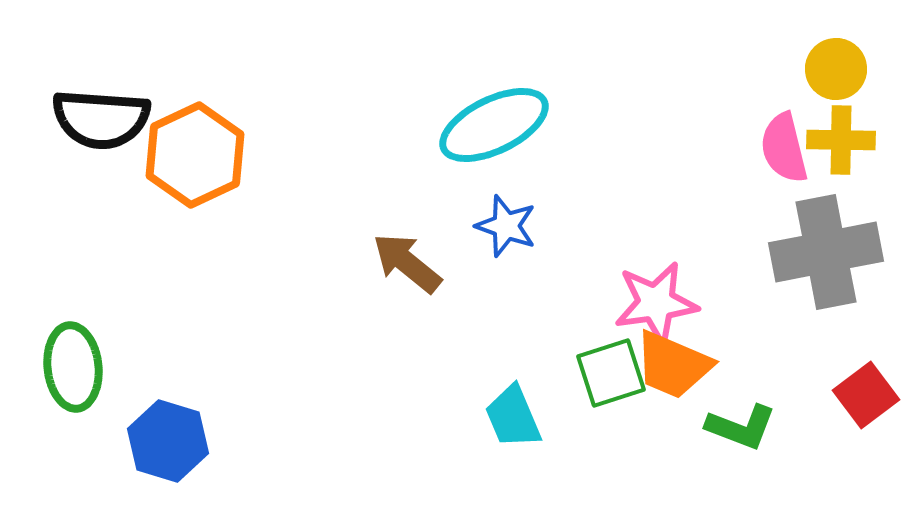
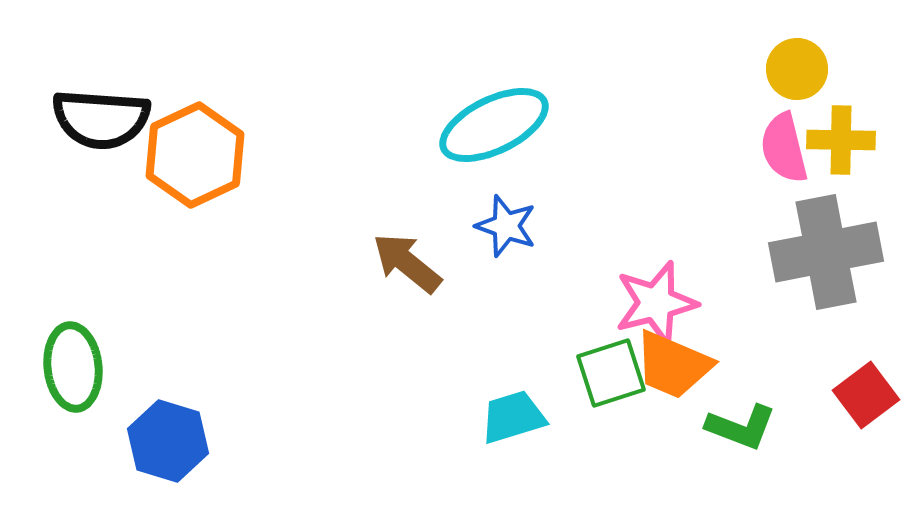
yellow circle: moved 39 px left
pink star: rotated 6 degrees counterclockwise
cyan trapezoid: rotated 96 degrees clockwise
